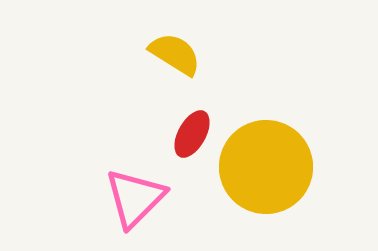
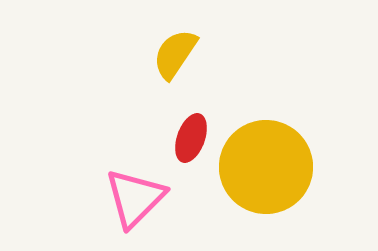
yellow semicircle: rotated 88 degrees counterclockwise
red ellipse: moved 1 px left, 4 px down; rotated 9 degrees counterclockwise
